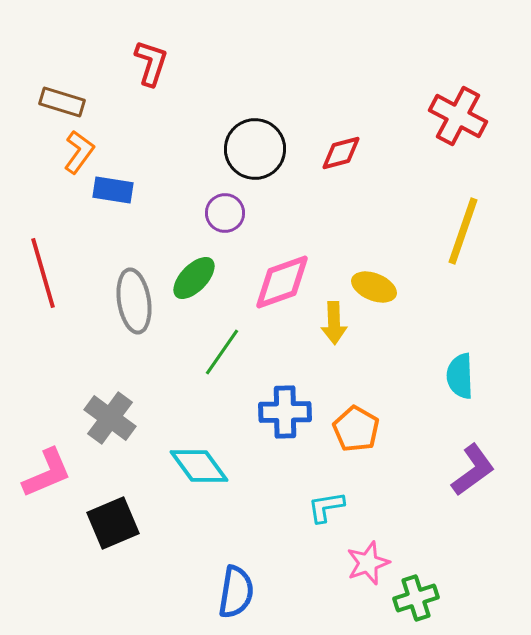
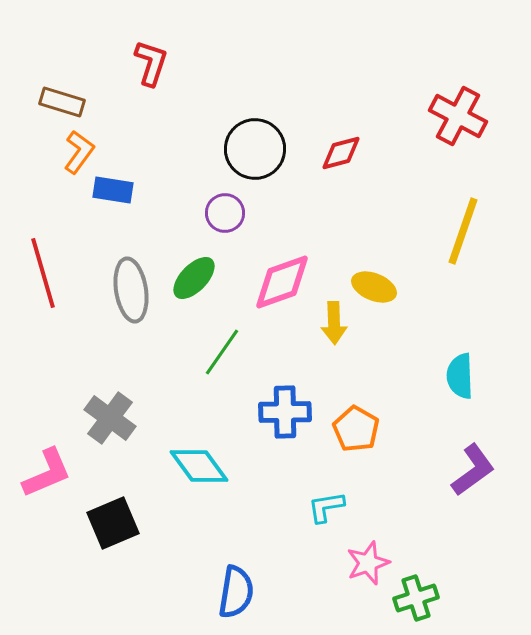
gray ellipse: moved 3 px left, 11 px up
